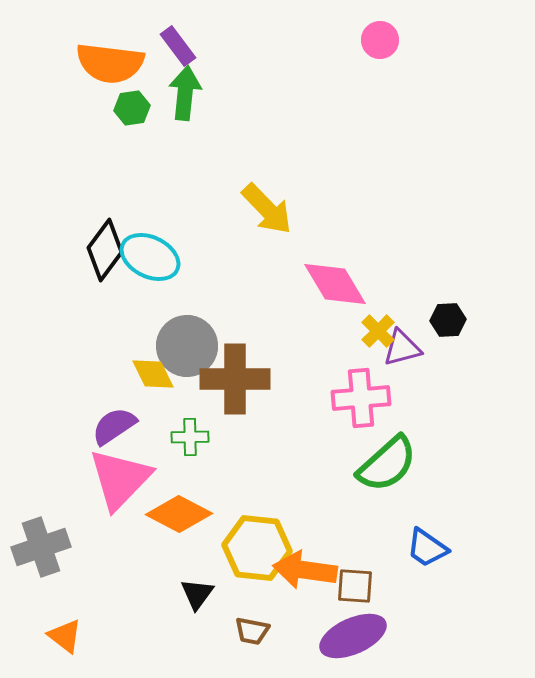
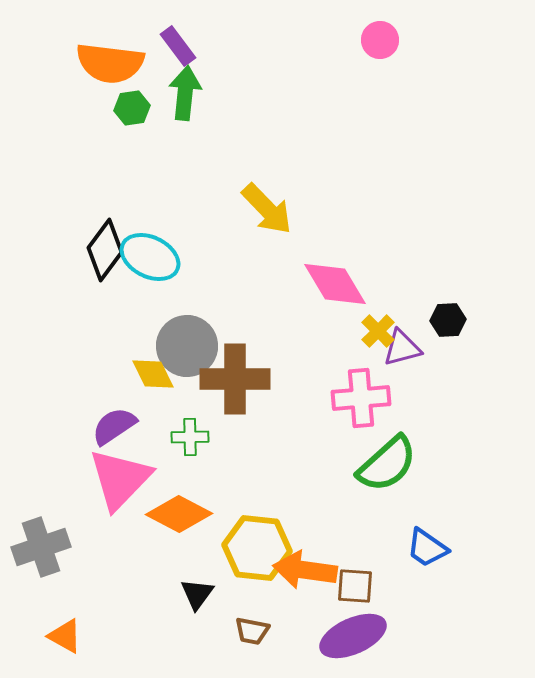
orange triangle: rotated 9 degrees counterclockwise
